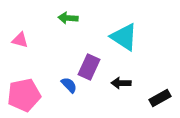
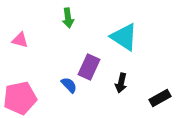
green arrow: rotated 102 degrees counterclockwise
black arrow: rotated 78 degrees counterclockwise
pink pentagon: moved 4 px left, 3 px down
